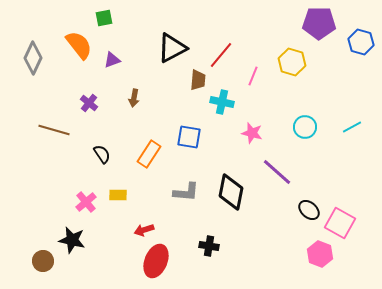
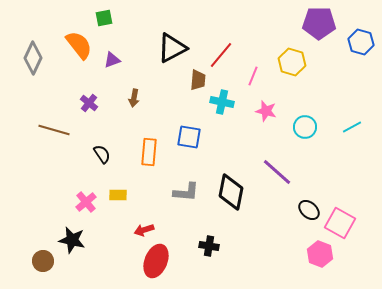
pink star: moved 14 px right, 22 px up
orange rectangle: moved 2 px up; rotated 28 degrees counterclockwise
